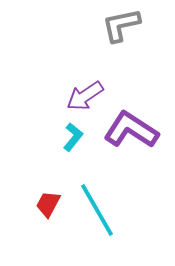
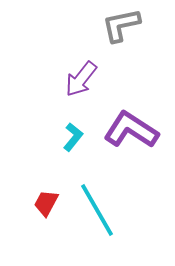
purple arrow: moved 4 px left, 17 px up; rotated 18 degrees counterclockwise
red trapezoid: moved 2 px left, 1 px up
